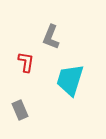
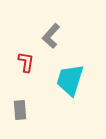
gray L-shape: moved 1 px up; rotated 20 degrees clockwise
gray rectangle: rotated 18 degrees clockwise
